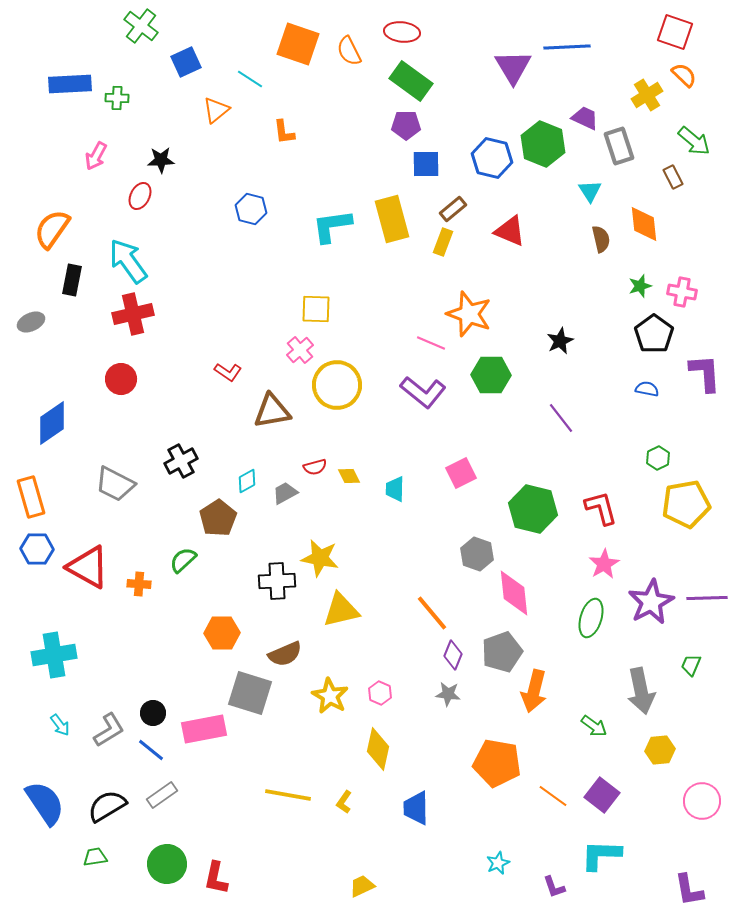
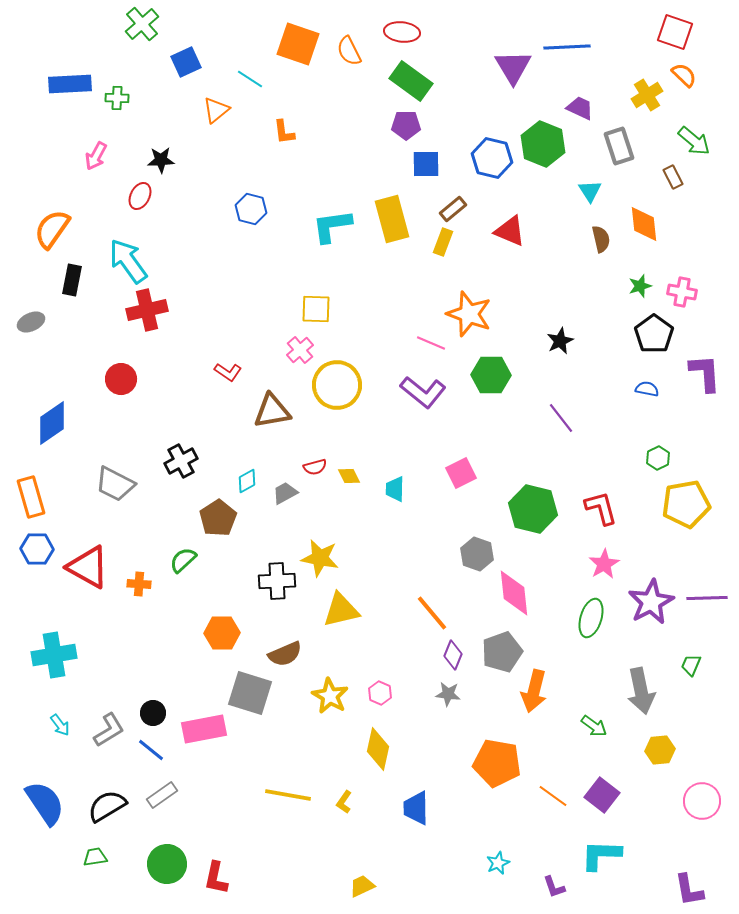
green cross at (141, 26): moved 1 px right, 2 px up; rotated 12 degrees clockwise
purple trapezoid at (585, 118): moved 5 px left, 10 px up
red cross at (133, 314): moved 14 px right, 4 px up
